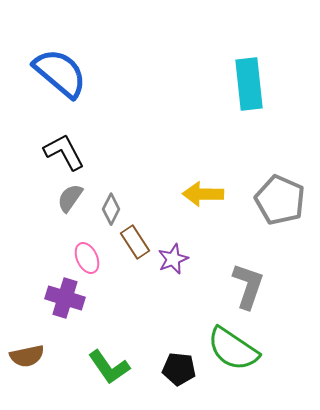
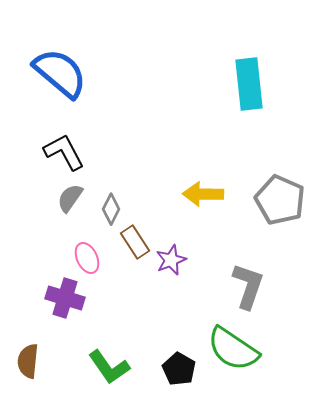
purple star: moved 2 px left, 1 px down
brown semicircle: moved 1 px right, 5 px down; rotated 108 degrees clockwise
black pentagon: rotated 24 degrees clockwise
